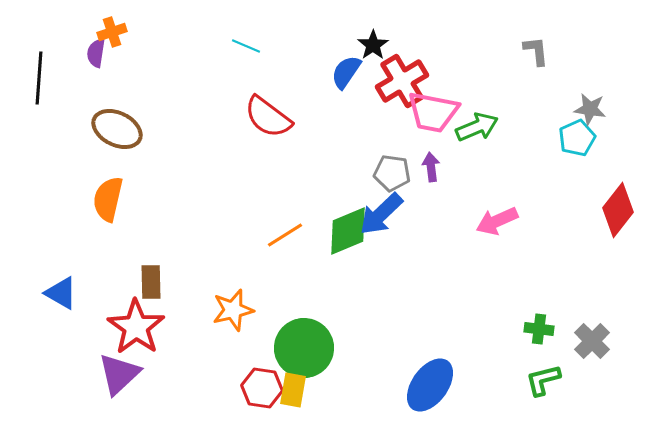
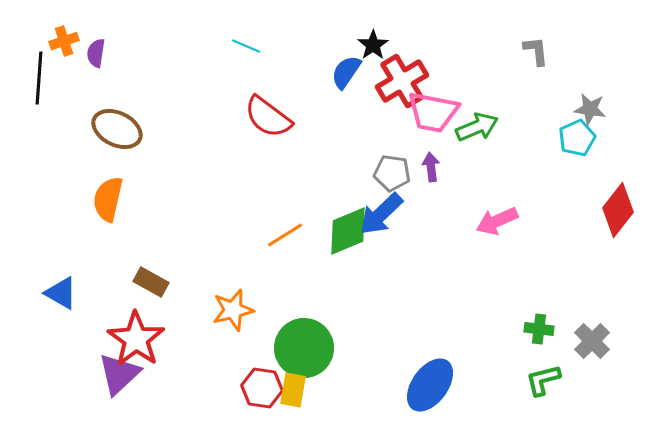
orange cross: moved 48 px left, 9 px down
brown rectangle: rotated 60 degrees counterclockwise
red star: moved 12 px down
